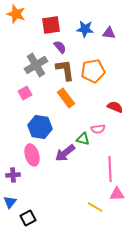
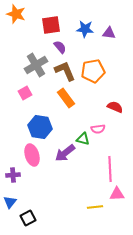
brown L-shape: moved 1 px down; rotated 15 degrees counterclockwise
yellow line: rotated 35 degrees counterclockwise
